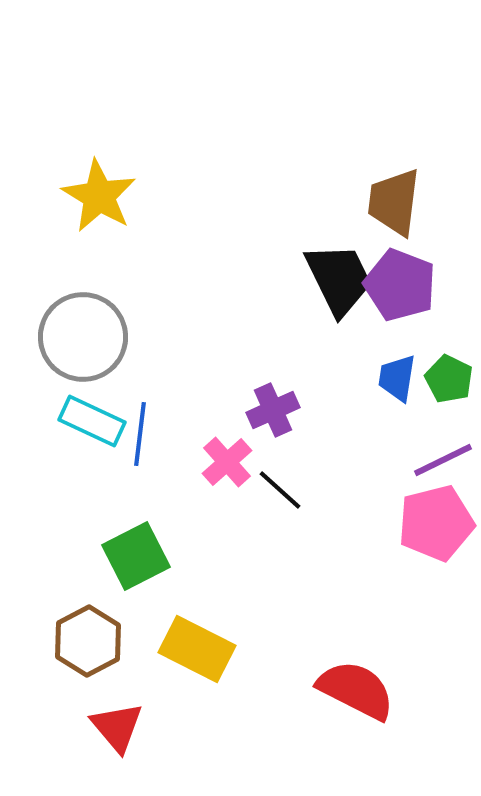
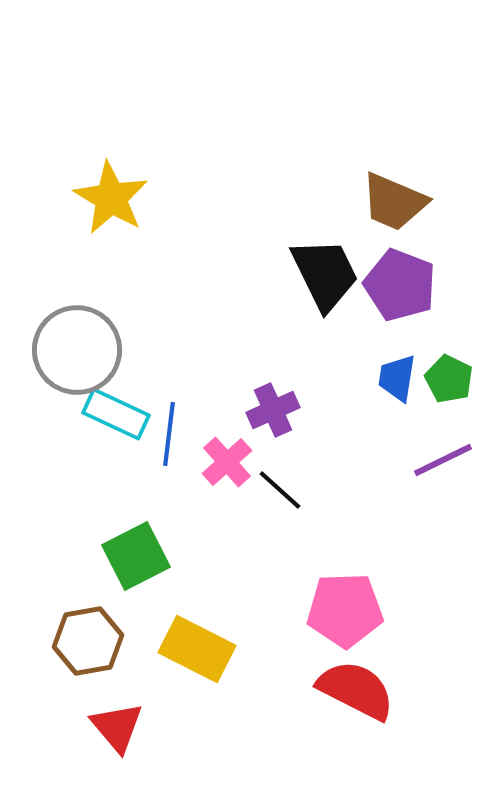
yellow star: moved 12 px right, 2 px down
brown trapezoid: rotated 74 degrees counterclockwise
black trapezoid: moved 14 px left, 5 px up
gray circle: moved 6 px left, 13 px down
cyan rectangle: moved 24 px right, 7 px up
blue line: moved 29 px right
pink pentagon: moved 91 px left, 87 px down; rotated 12 degrees clockwise
brown hexagon: rotated 18 degrees clockwise
